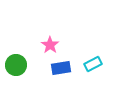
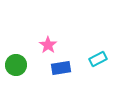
pink star: moved 2 px left
cyan rectangle: moved 5 px right, 5 px up
